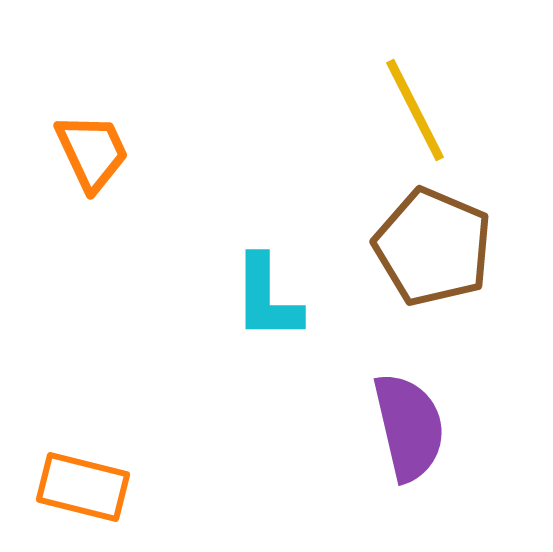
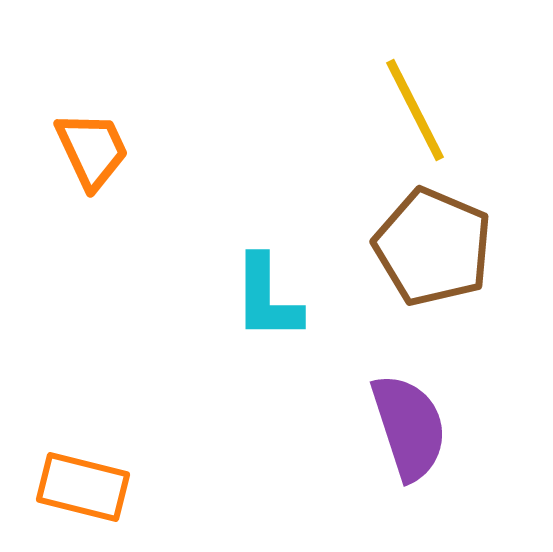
orange trapezoid: moved 2 px up
purple semicircle: rotated 5 degrees counterclockwise
